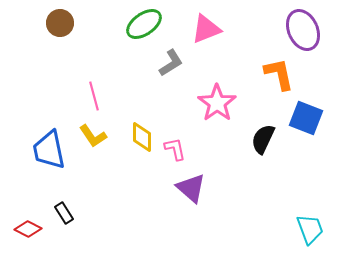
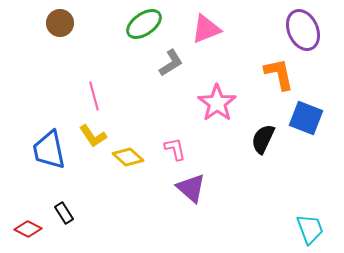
yellow diamond: moved 14 px left, 20 px down; rotated 48 degrees counterclockwise
